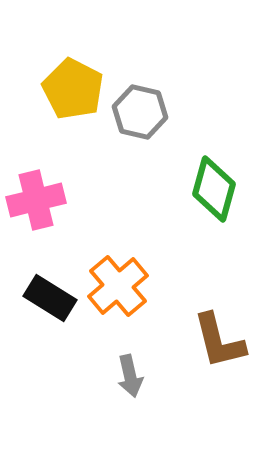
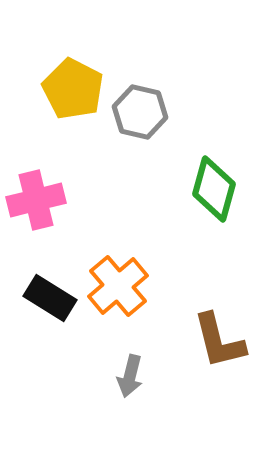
gray arrow: rotated 27 degrees clockwise
